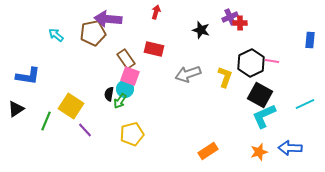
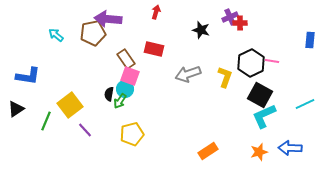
yellow square: moved 1 px left, 1 px up; rotated 20 degrees clockwise
